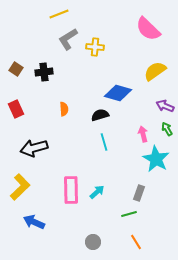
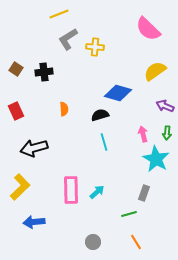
red rectangle: moved 2 px down
green arrow: moved 4 px down; rotated 144 degrees counterclockwise
gray rectangle: moved 5 px right
blue arrow: rotated 30 degrees counterclockwise
